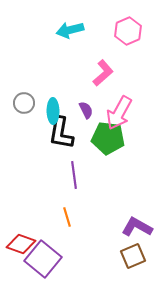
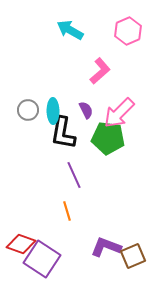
cyan arrow: rotated 44 degrees clockwise
pink L-shape: moved 3 px left, 2 px up
gray circle: moved 4 px right, 7 px down
pink arrow: rotated 16 degrees clockwise
black L-shape: moved 2 px right
purple line: rotated 16 degrees counterclockwise
orange line: moved 6 px up
purple L-shape: moved 31 px left, 20 px down; rotated 8 degrees counterclockwise
purple square: moved 1 px left; rotated 6 degrees counterclockwise
